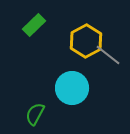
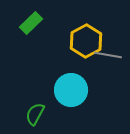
green rectangle: moved 3 px left, 2 px up
gray line: rotated 28 degrees counterclockwise
cyan circle: moved 1 px left, 2 px down
